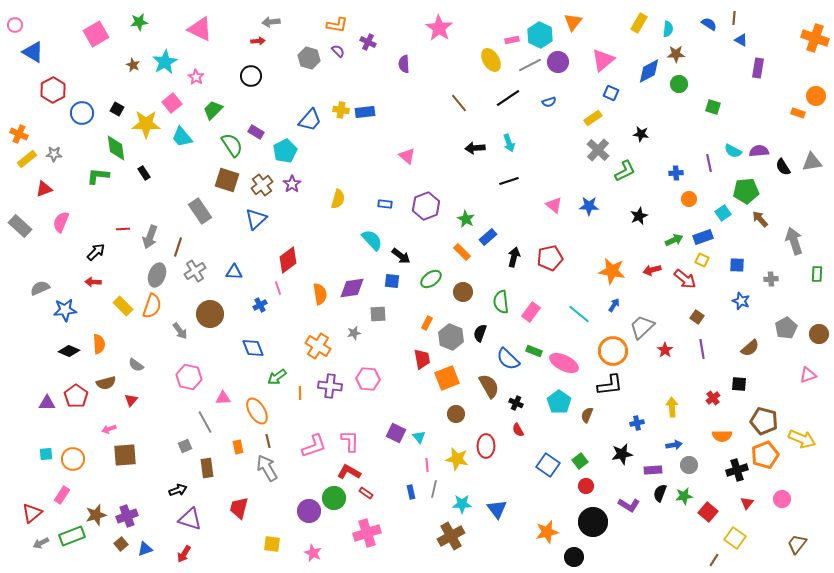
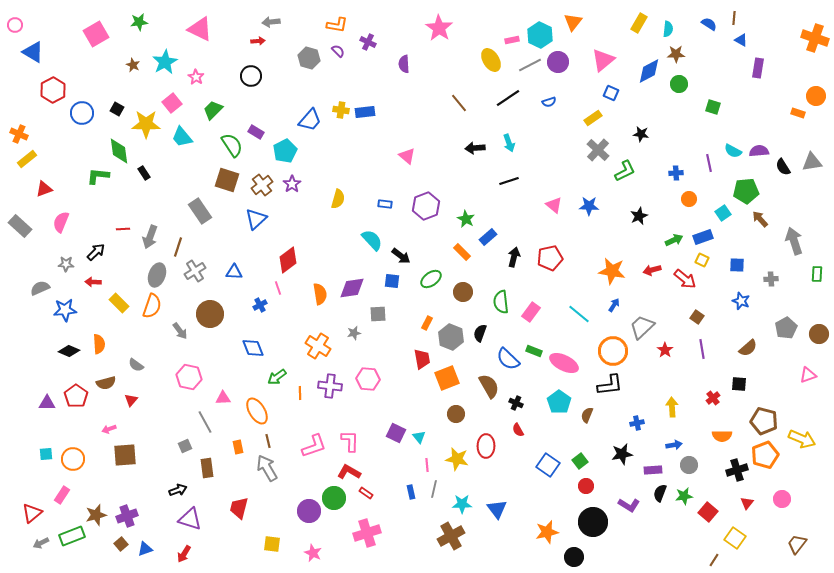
green diamond at (116, 148): moved 3 px right, 3 px down
gray star at (54, 154): moved 12 px right, 110 px down
yellow rectangle at (123, 306): moved 4 px left, 3 px up
brown semicircle at (750, 348): moved 2 px left
